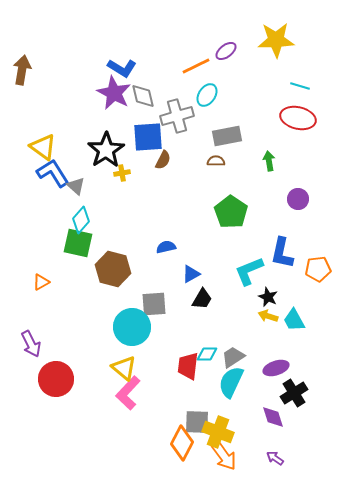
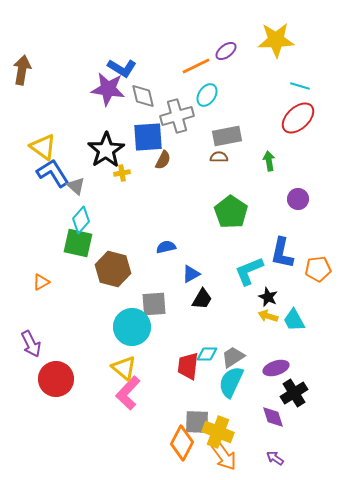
purple star at (114, 93): moved 6 px left, 4 px up; rotated 20 degrees counterclockwise
red ellipse at (298, 118): rotated 56 degrees counterclockwise
brown semicircle at (216, 161): moved 3 px right, 4 px up
